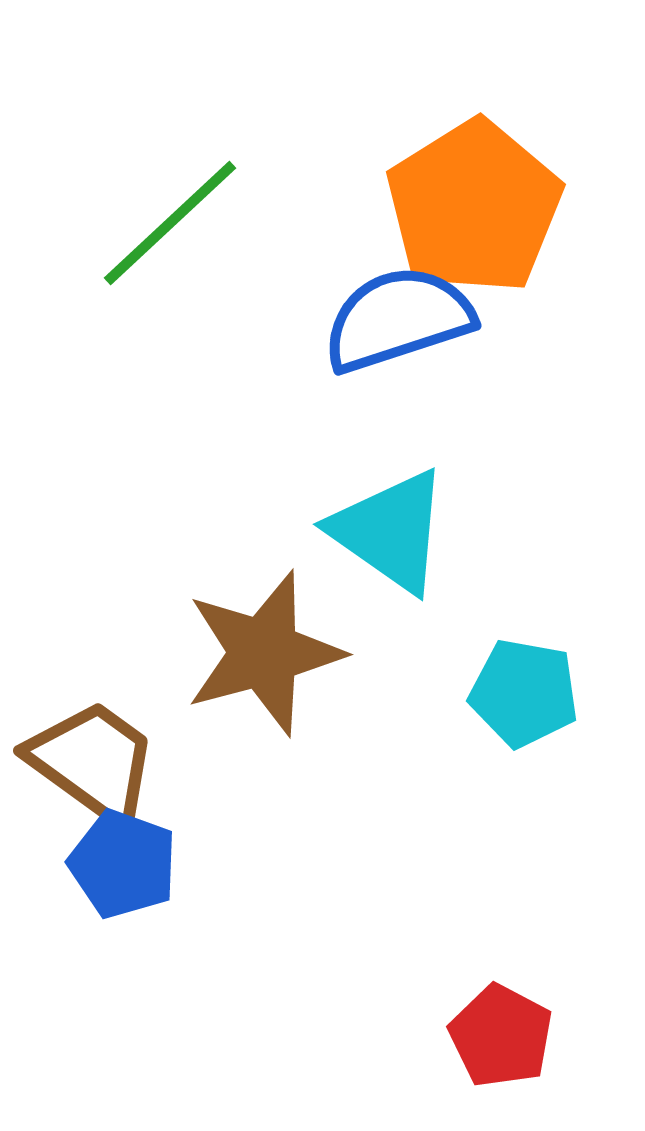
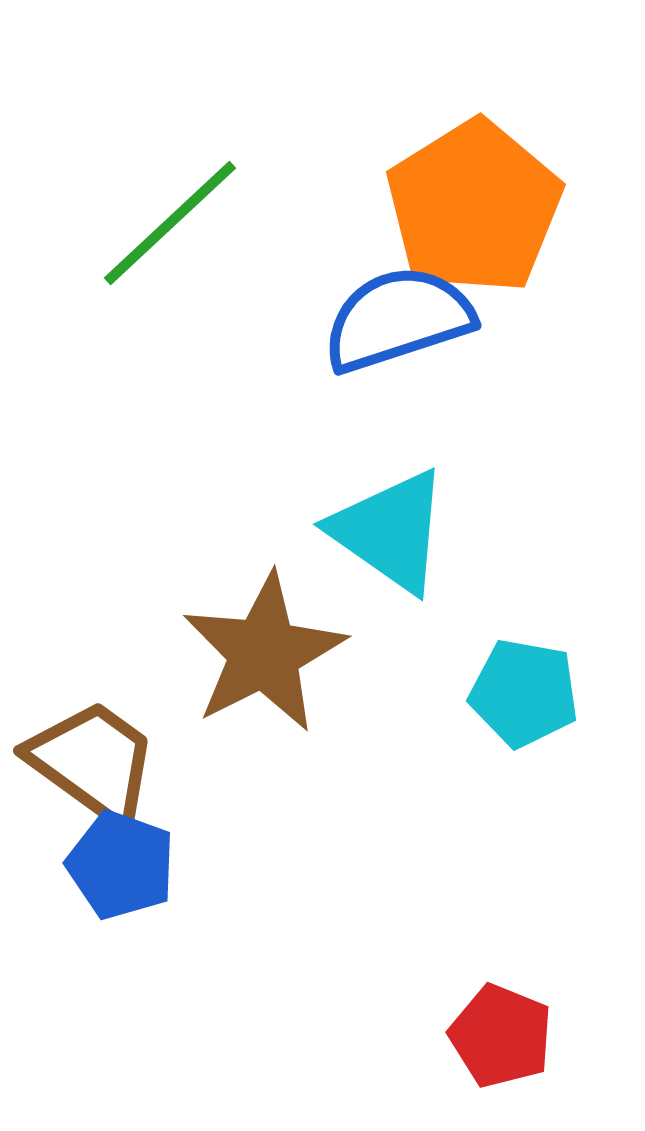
brown star: rotated 12 degrees counterclockwise
blue pentagon: moved 2 px left, 1 px down
red pentagon: rotated 6 degrees counterclockwise
